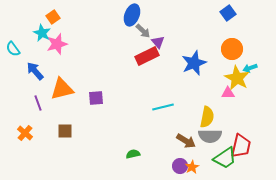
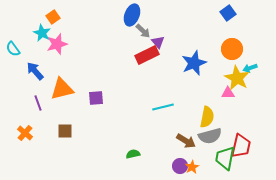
red rectangle: moved 1 px up
gray semicircle: rotated 15 degrees counterclockwise
green trapezoid: rotated 135 degrees clockwise
